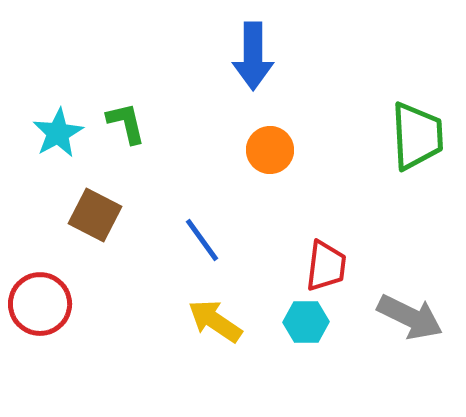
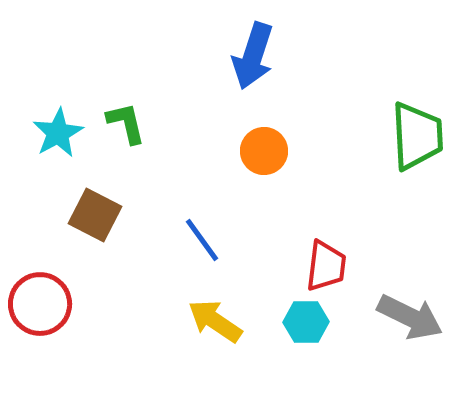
blue arrow: rotated 18 degrees clockwise
orange circle: moved 6 px left, 1 px down
